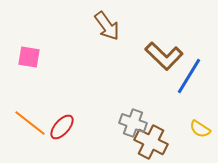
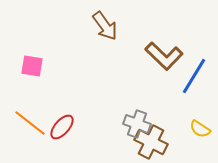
brown arrow: moved 2 px left
pink square: moved 3 px right, 9 px down
blue line: moved 5 px right
gray cross: moved 4 px right, 1 px down
